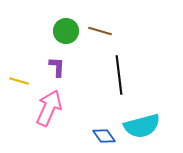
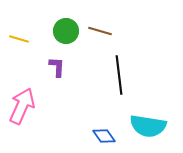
yellow line: moved 42 px up
pink arrow: moved 27 px left, 2 px up
cyan semicircle: moved 6 px right; rotated 24 degrees clockwise
